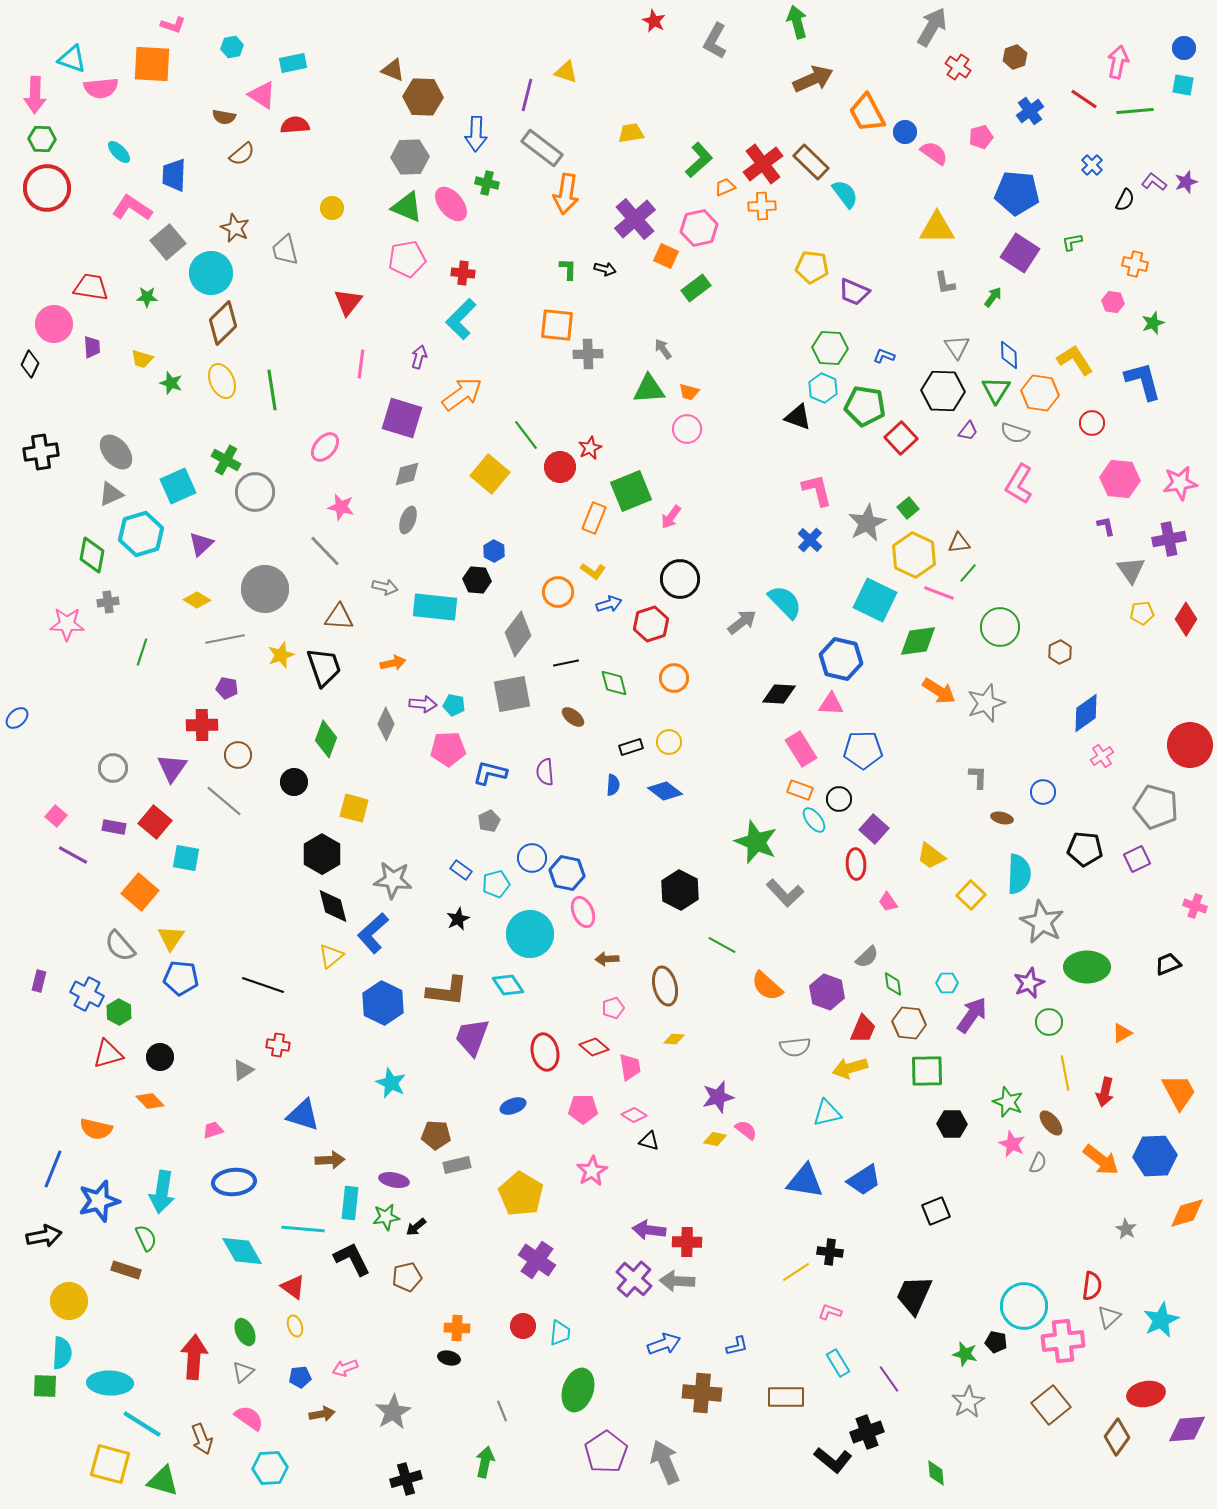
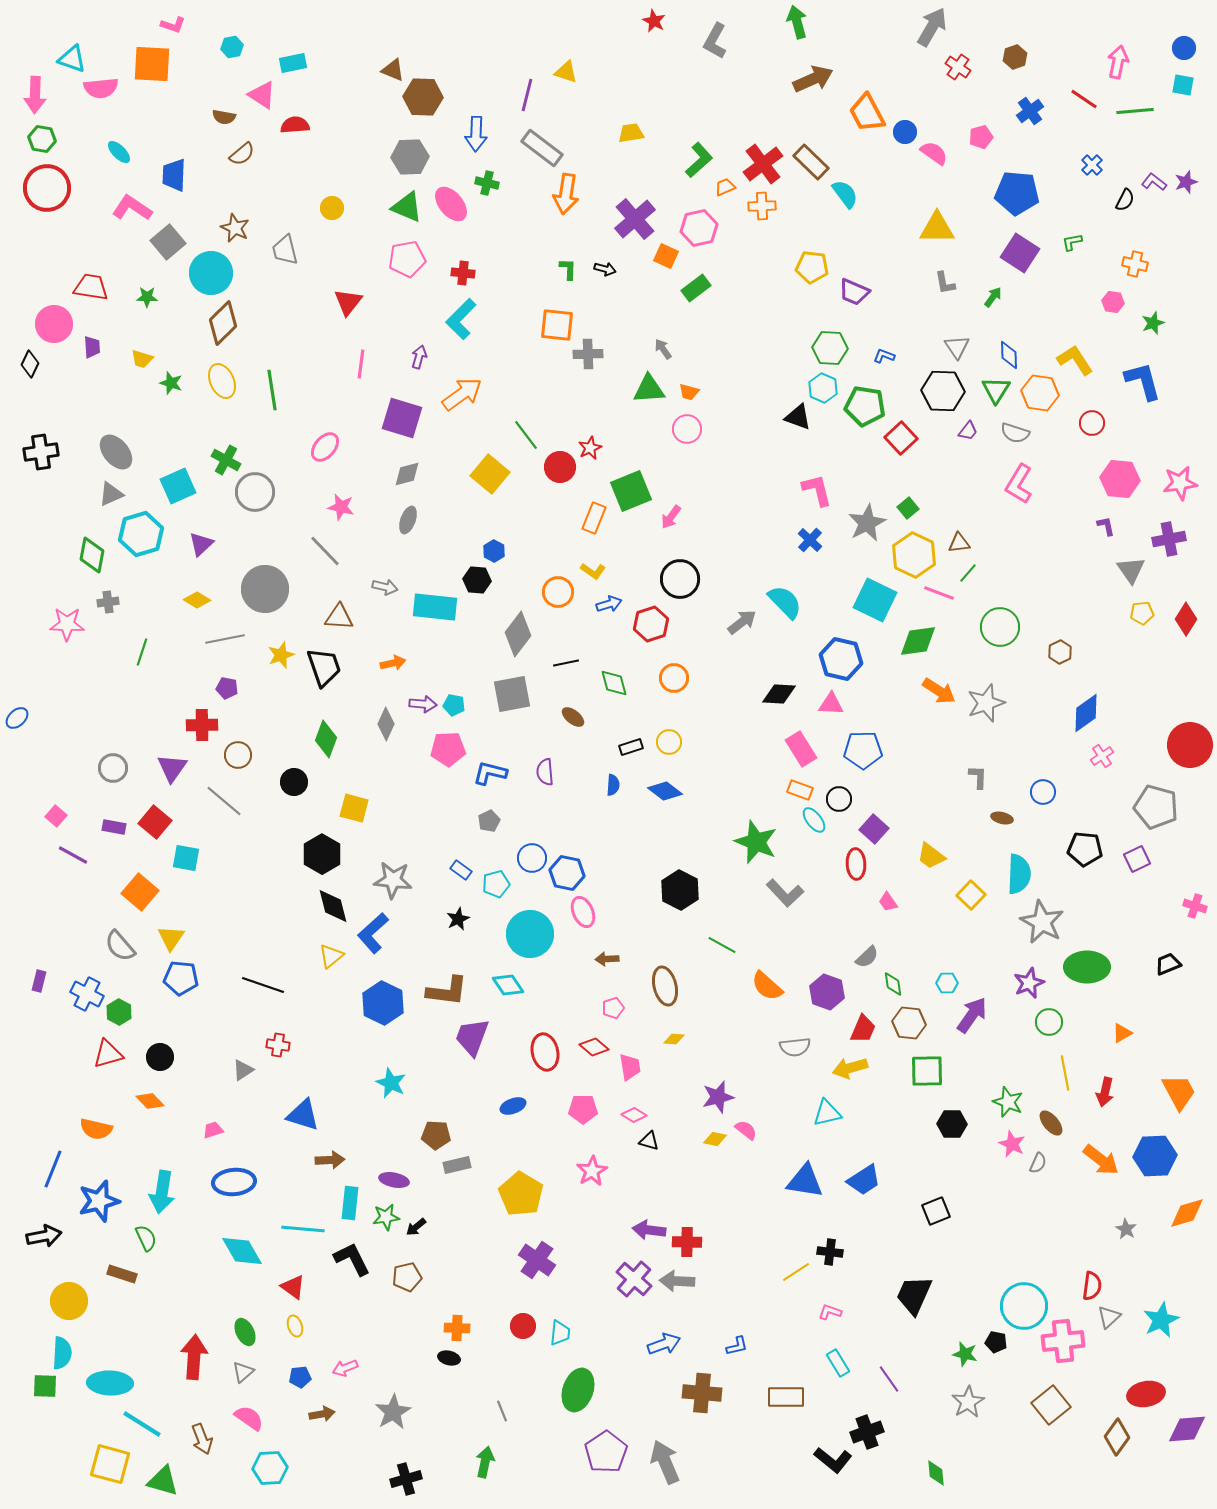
green hexagon at (42, 139): rotated 8 degrees clockwise
brown rectangle at (126, 1270): moved 4 px left, 4 px down
